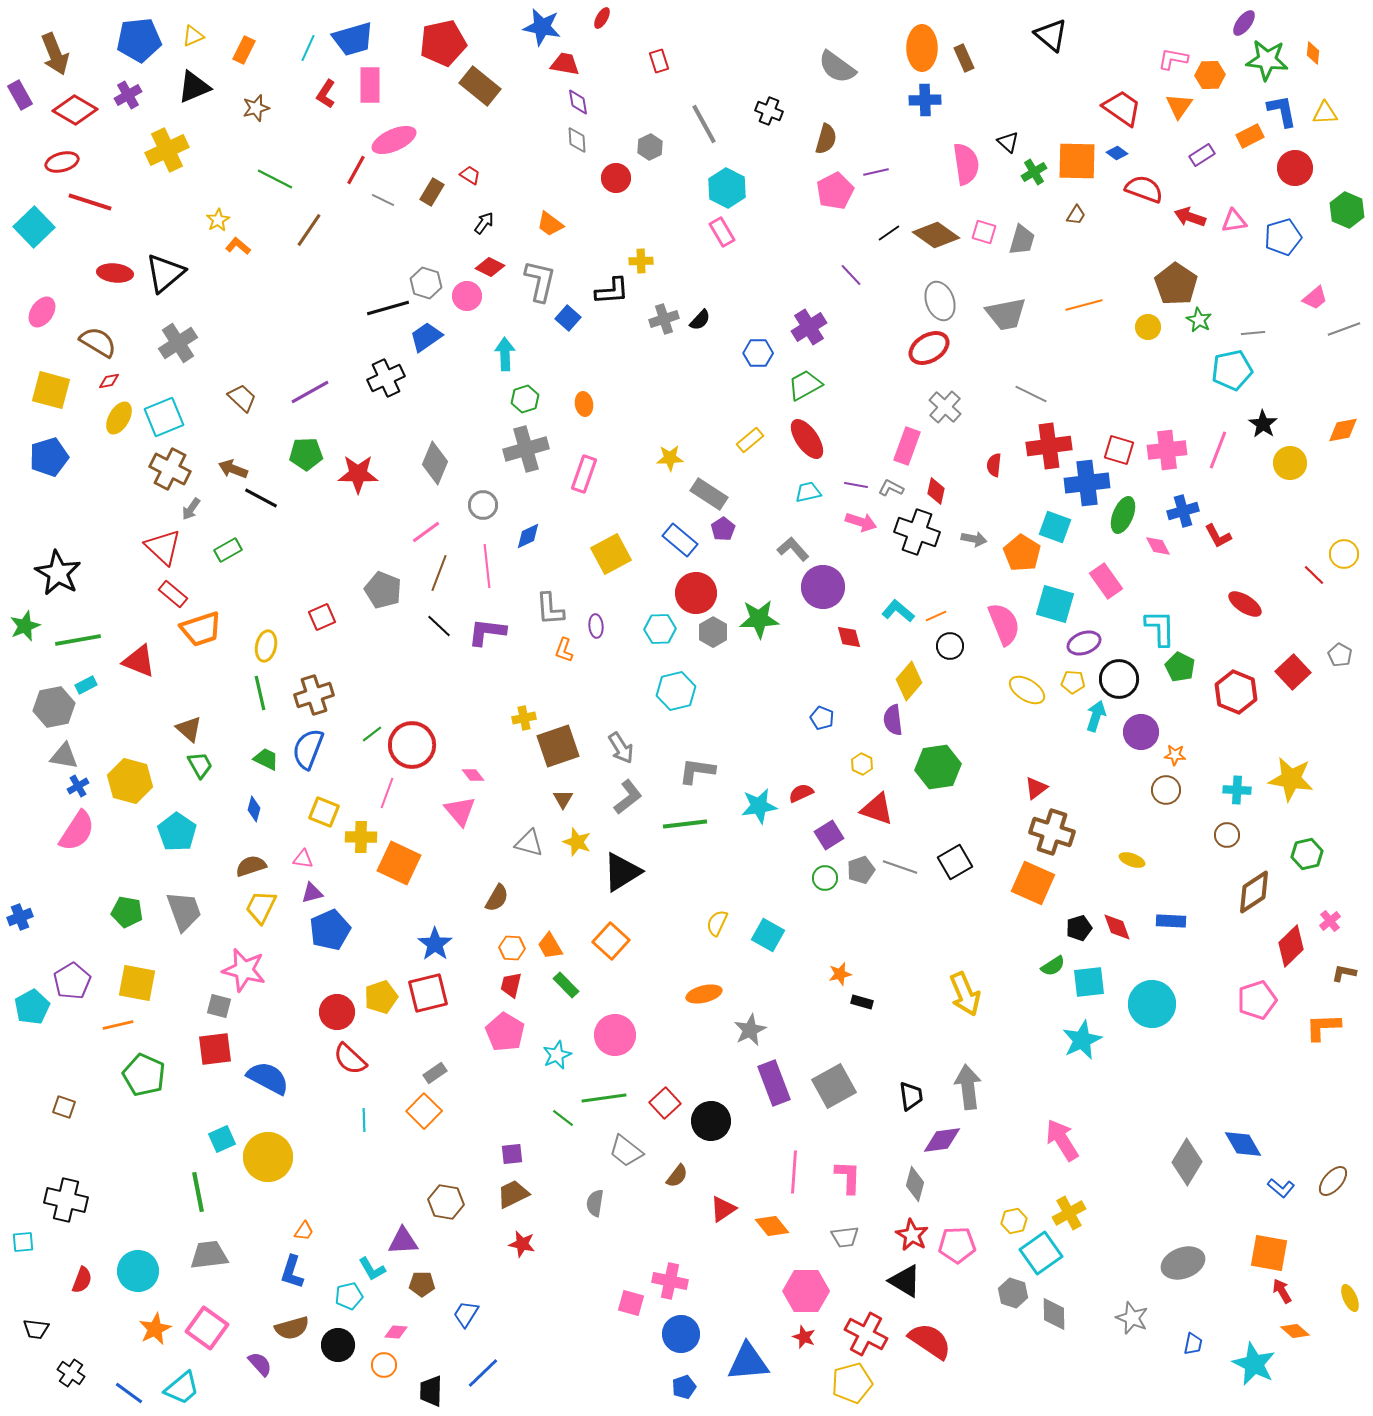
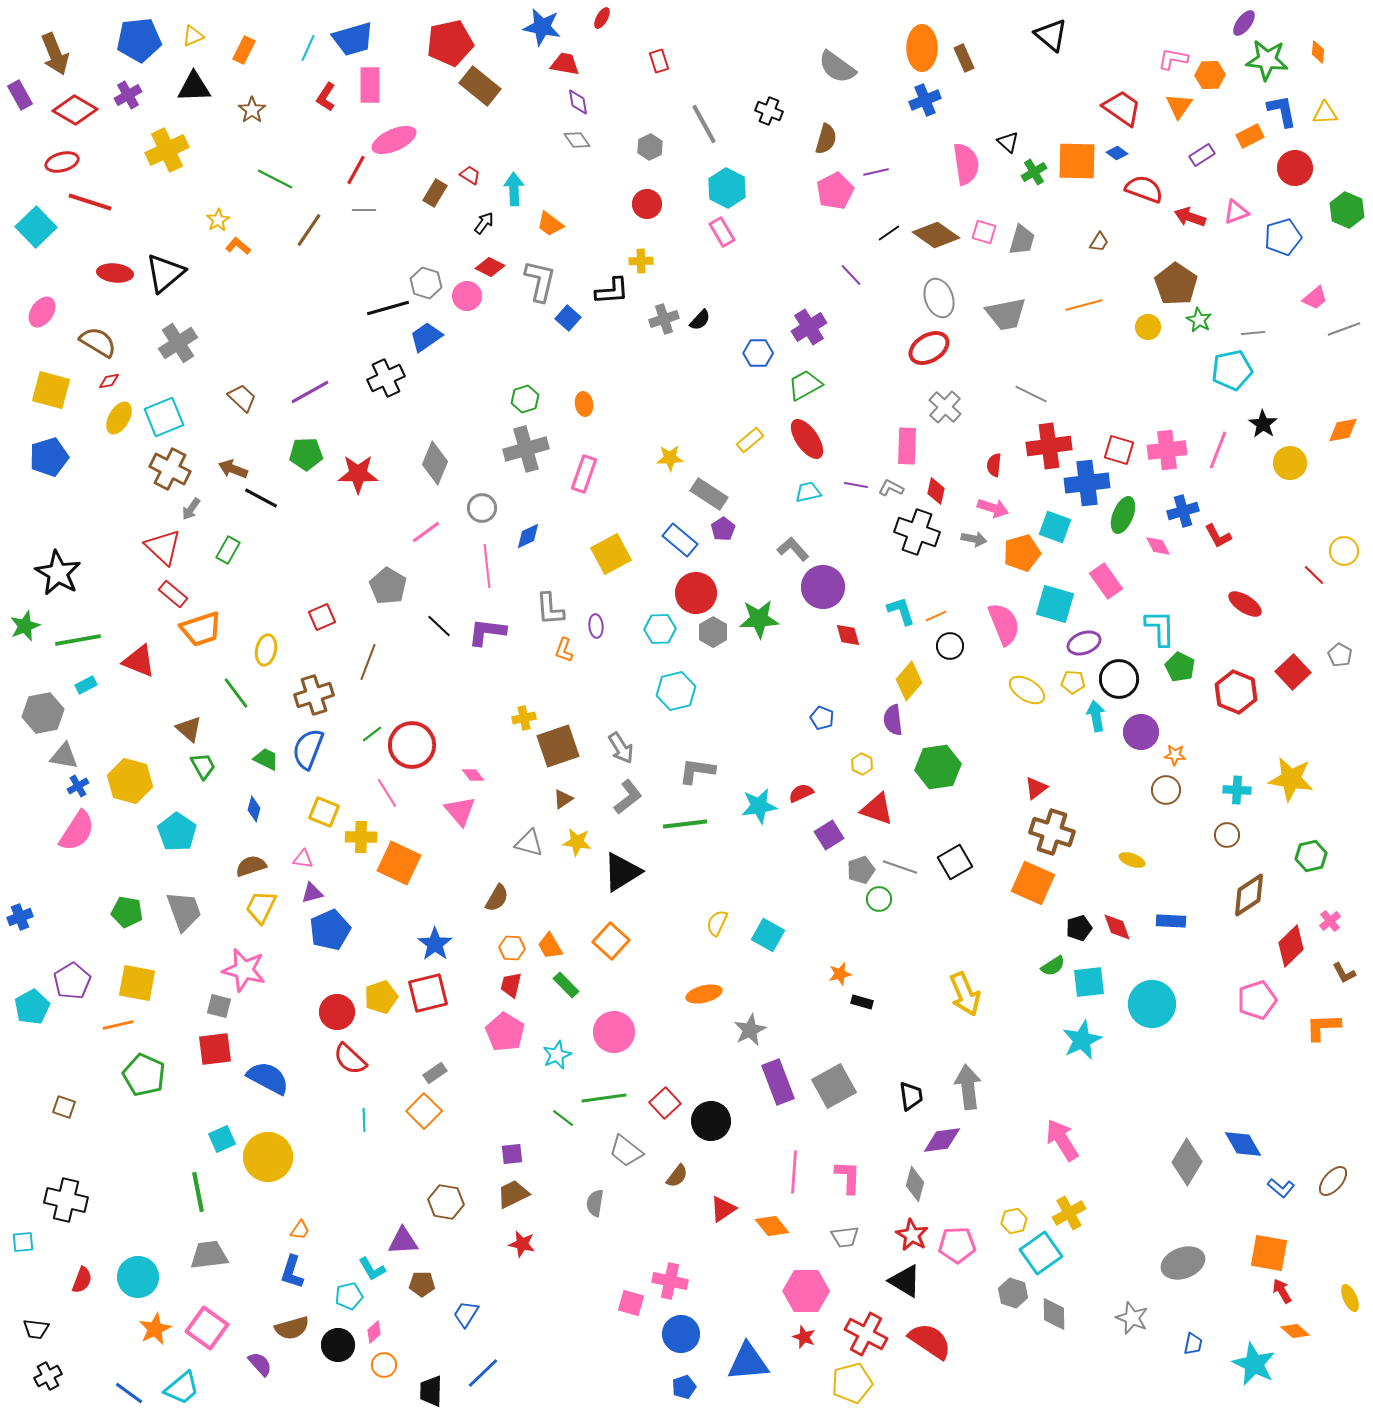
red pentagon at (443, 43): moved 7 px right
orange diamond at (1313, 53): moved 5 px right, 1 px up
black triangle at (194, 87): rotated 21 degrees clockwise
red L-shape at (326, 94): moved 3 px down
blue cross at (925, 100): rotated 20 degrees counterclockwise
brown star at (256, 108): moved 4 px left, 2 px down; rotated 20 degrees counterclockwise
gray diamond at (577, 140): rotated 32 degrees counterclockwise
red circle at (616, 178): moved 31 px right, 26 px down
brown rectangle at (432, 192): moved 3 px right, 1 px down
gray line at (383, 200): moved 19 px left, 10 px down; rotated 25 degrees counterclockwise
brown trapezoid at (1076, 215): moved 23 px right, 27 px down
pink triangle at (1234, 221): moved 2 px right, 9 px up; rotated 12 degrees counterclockwise
cyan square at (34, 227): moved 2 px right
gray ellipse at (940, 301): moved 1 px left, 3 px up
cyan arrow at (505, 354): moved 9 px right, 165 px up
pink rectangle at (907, 446): rotated 18 degrees counterclockwise
gray circle at (483, 505): moved 1 px left, 3 px down
pink arrow at (861, 522): moved 132 px right, 14 px up
green rectangle at (228, 550): rotated 32 degrees counterclockwise
orange pentagon at (1022, 553): rotated 24 degrees clockwise
yellow circle at (1344, 554): moved 3 px up
brown line at (439, 573): moved 71 px left, 89 px down
gray pentagon at (383, 590): moved 5 px right, 4 px up; rotated 9 degrees clockwise
cyan L-shape at (898, 611): moved 3 px right; rotated 32 degrees clockwise
red diamond at (849, 637): moved 1 px left, 2 px up
yellow ellipse at (266, 646): moved 4 px down
green line at (260, 693): moved 24 px left; rotated 24 degrees counterclockwise
gray hexagon at (54, 707): moved 11 px left, 6 px down
cyan arrow at (1096, 716): rotated 28 degrees counterclockwise
green trapezoid at (200, 765): moved 3 px right, 1 px down
pink line at (387, 793): rotated 52 degrees counterclockwise
brown triangle at (563, 799): rotated 25 degrees clockwise
yellow star at (577, 842): rotated 12 degrees counterclockwise
green hexagon at (1307, 854): moved 4 px right, 2 px down
green circle at (825, 878): moved 54 px right, 21 px down
brown diamond at (1254, 892): moved 5 px left, 3 px down
brown L-shape at (1344, 973): rotated 130 degrees counterclockwise
pink circle at (615, 1035): moved 1 px left, 3 px up
purple rectangle at (774, 1083): moved 4 px right, 1 px up
orange trapezoid at (304, 1231): moved 4 px left, 1 px up
cyan circle at (138, 1271): moved 6 px down
pink diamond at (396, 1332): moved 22 px left; rotated 45 degrees counterclockwise
black cross at (71, 1373): moved 23 px left, 3 px down; rotated 28 degrees clockwise
